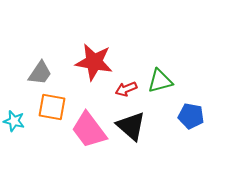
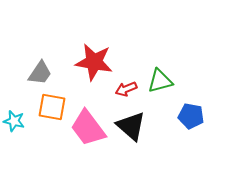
pink trapezoid: moved 1 px left, 2 px up
